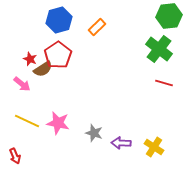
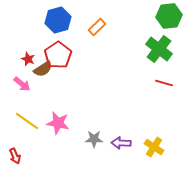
blue hexagon: moved 1 px left
red star: moved 2 px left
yellow line: rotated 10 degrees clockwise
gray star: moved 6 px down; rotated 18 degrees counterclockwise
